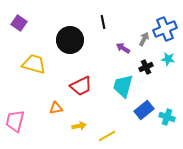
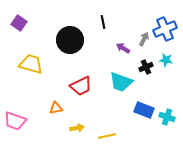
cyan star: moved 2 px left, 1 px down
yellow trapezoid: moved 3 px left
cyan trapezoid: moved 2 px left, 4 px up; rotated 85 degrees counterclockwise
blue rectangle: rotated 60 degrees clockwise
pink trapezoid: rotated 85 degrees counterclockwise
yellow arrow: moved 2 px left, 2 px down
yellow line: rotated 18 degrees clockwise
